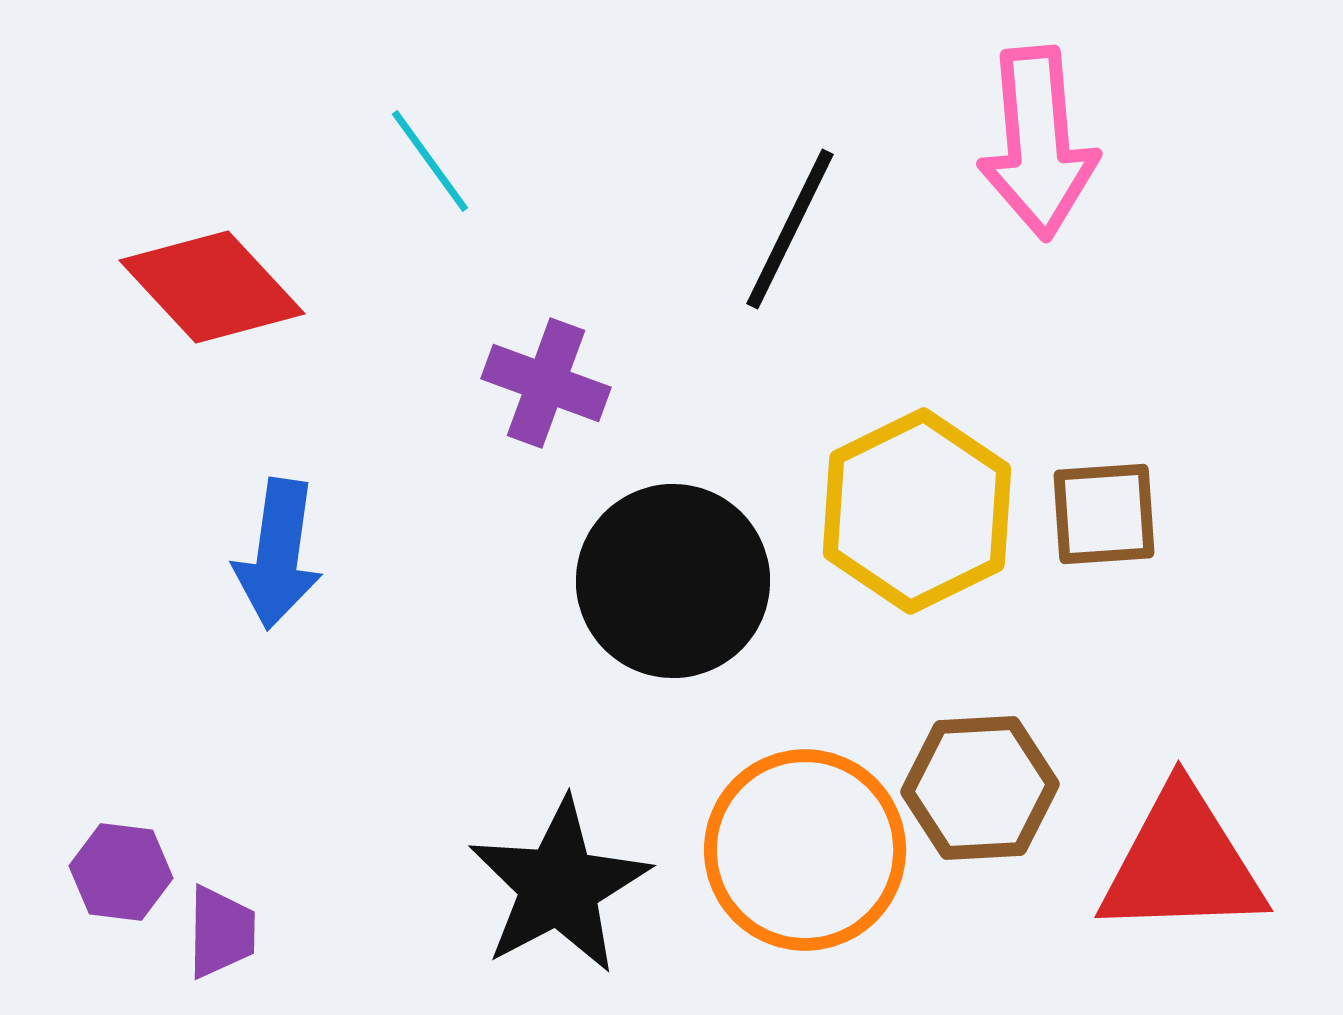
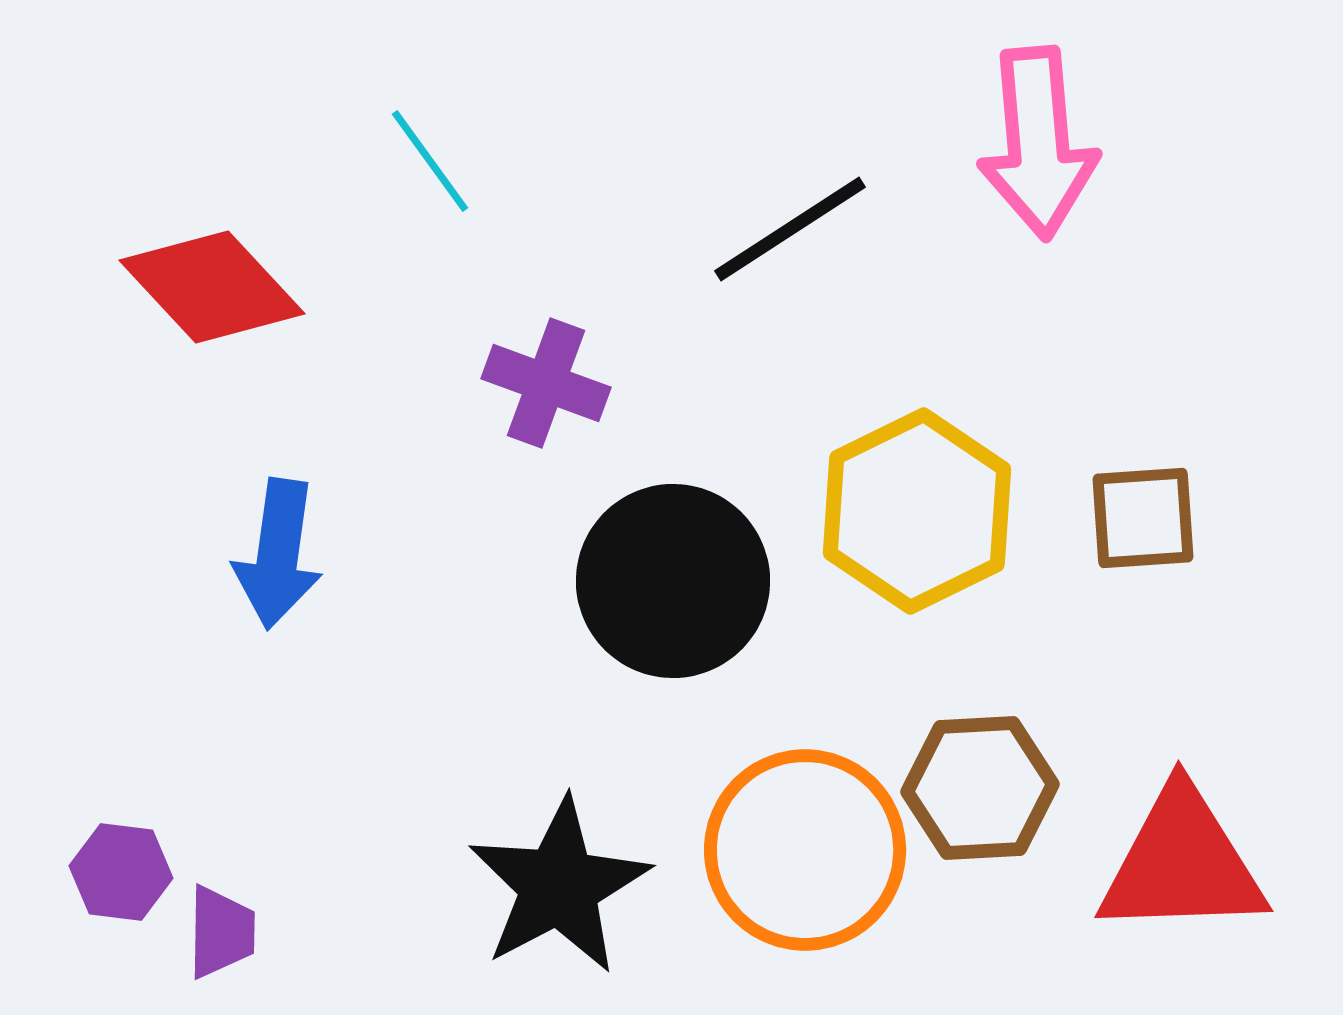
black line: rotated 31 degrees clockwise
brown square: moved 39 px right, 4 px down
